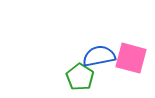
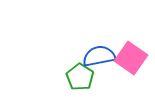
pink square: rotated 20 degrees clockwise
